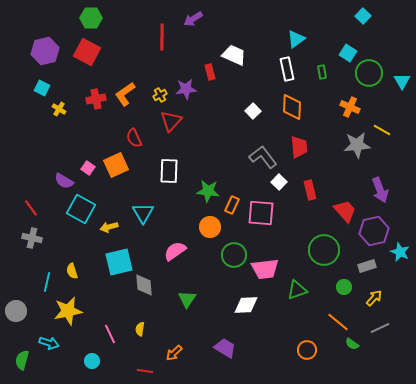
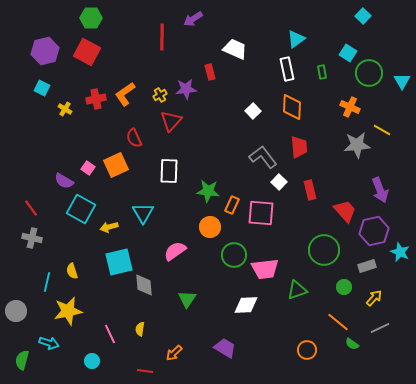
white trapezoid at (234, 55): moved 1 px right, 6 px up
yellow cross at (59, 109): moved 6 px right
